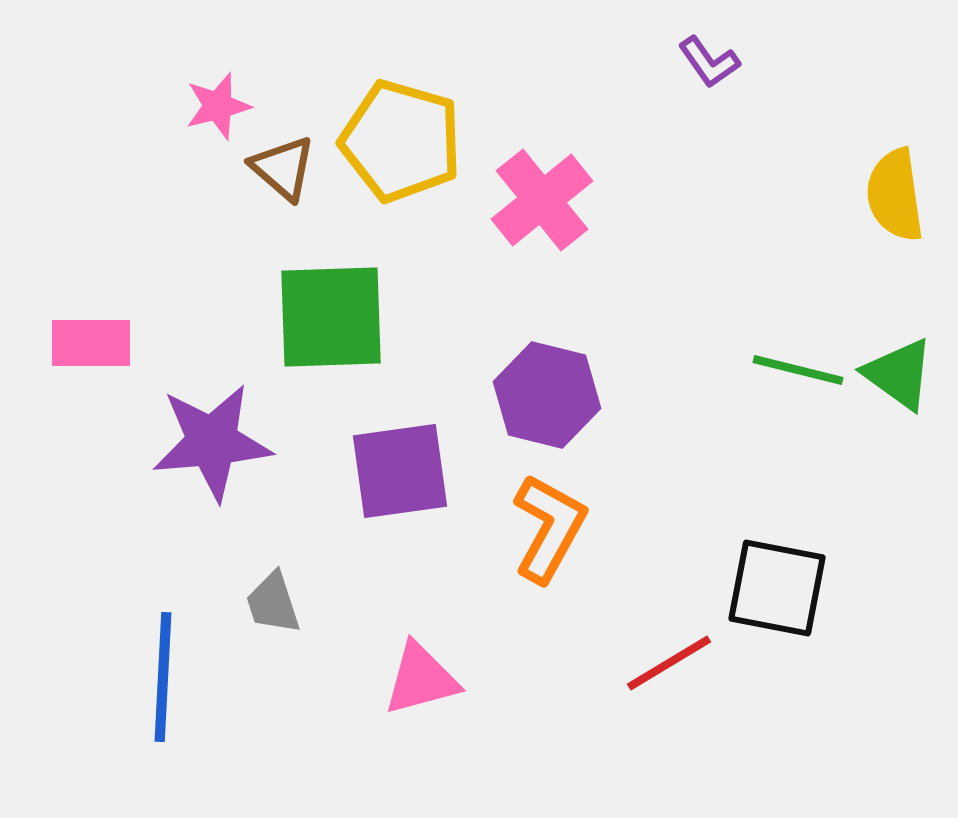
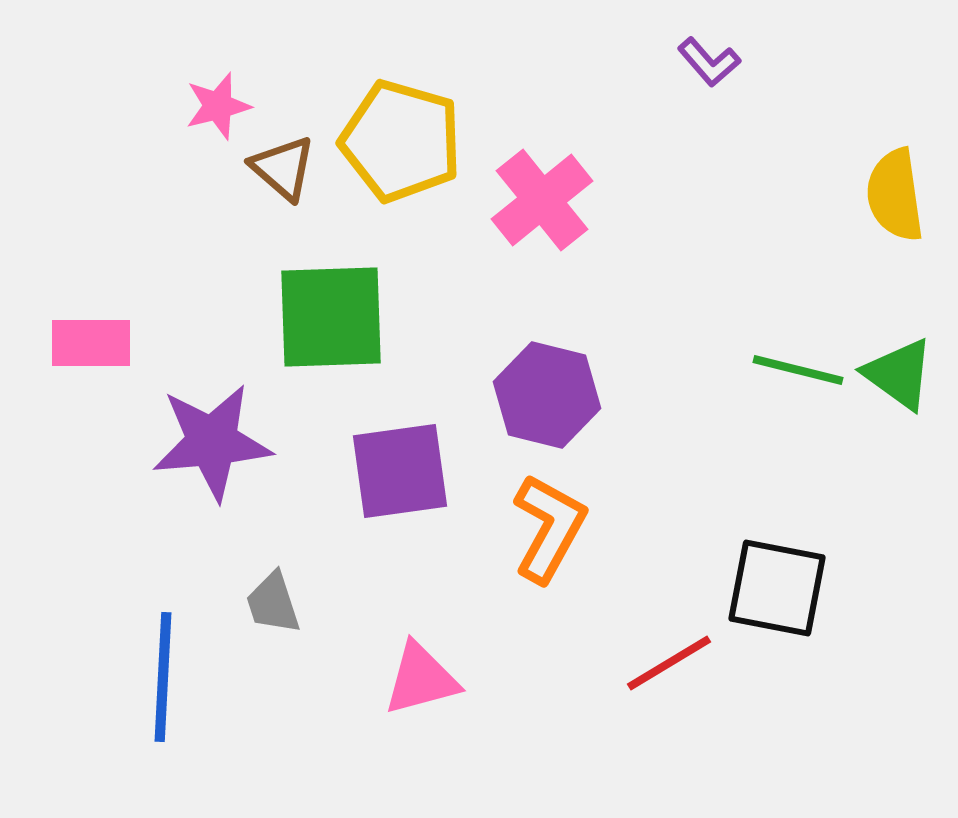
purple L-shape: rotated 6 degrees counterclockwise
